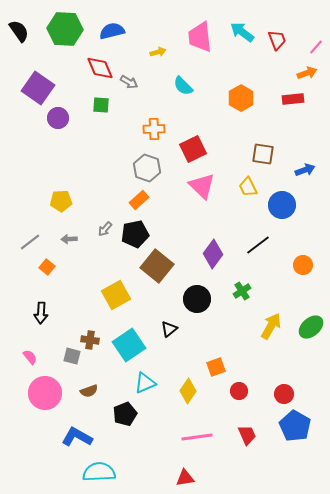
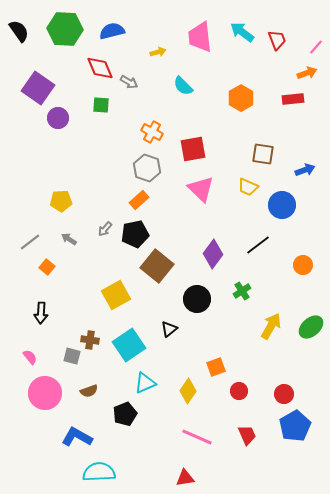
orange cross at (154, 129): moved 2 px left, 3 px down; rotated 30 degrees clockwise
red square at (193, 149): rotated 16 degrees clockwise
pink triangle at (202, 186): moved 1 px left, 3 px down
yellow trapezoid at (248, 187): rotated 40 degrees counterclockwise
gray arrow at (69, 239): rotated 35 degrees clockwise
blue pentagon at (295, 426): rotated 12 degrees clockwise
pink line at (197, 437): rotated 32 degrees clockwise
